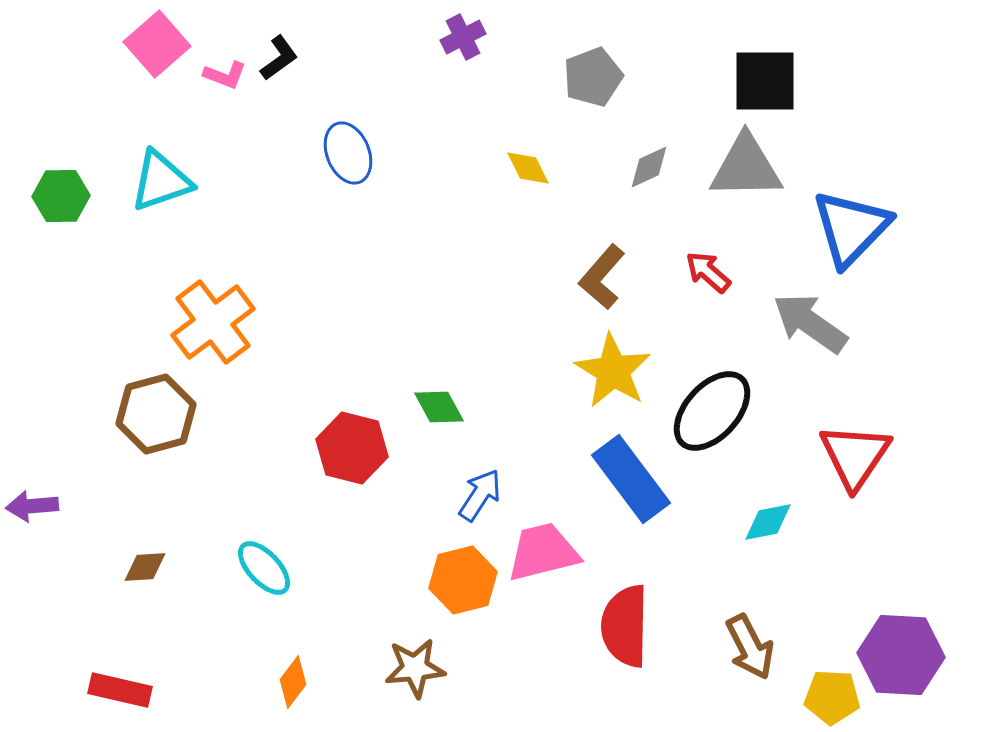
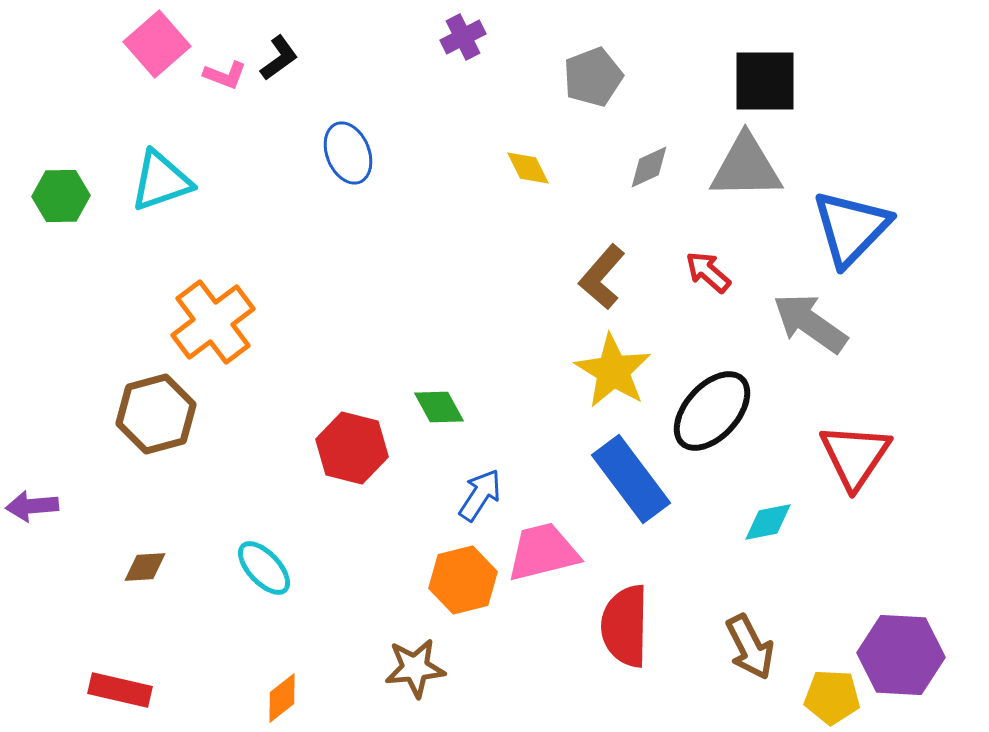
orange diamond: moved 11 px left, 16 px down; rotated 15 degrees clockwise
